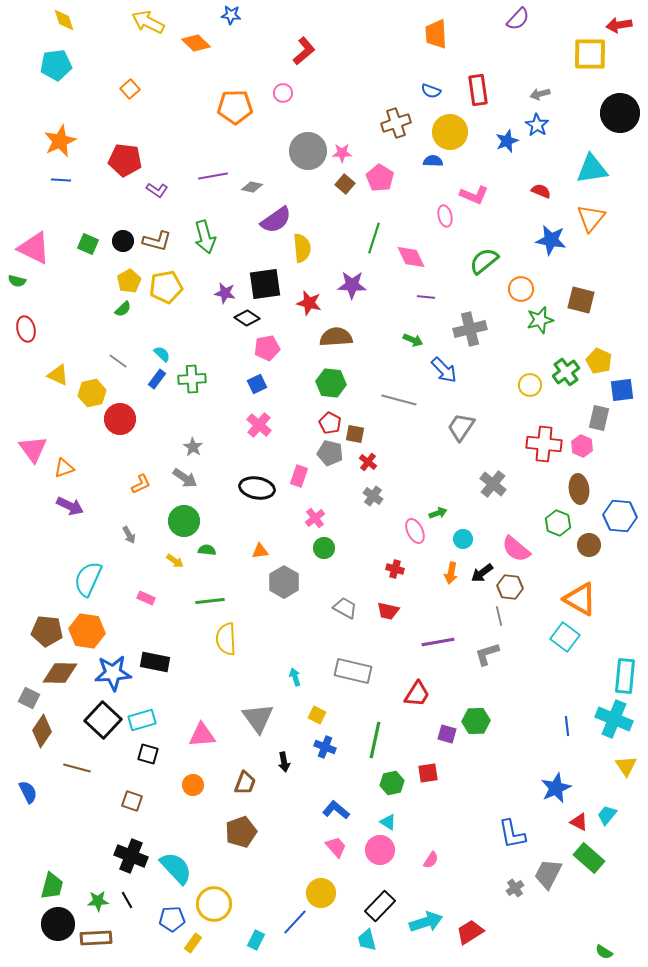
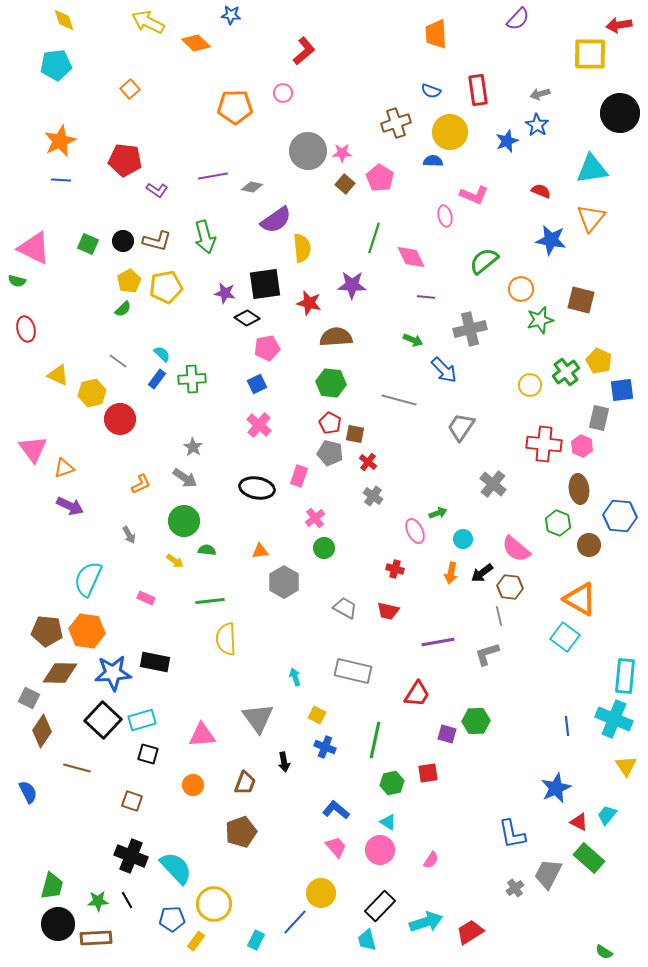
yellow rectangle at (193, 943): moved 3 px right, 2 px up
